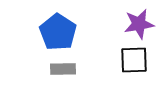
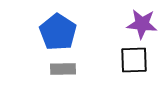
purple star: moved 3 px right; rotated 16 degrees clockwise
